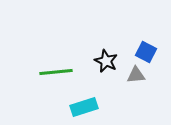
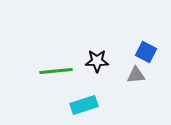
black star: moved 9 px left; rotated 25 degrees counterclockwise
green line: moved 1 px up
cyan rectangle: moved 2 px up
